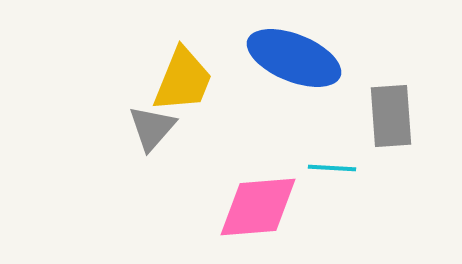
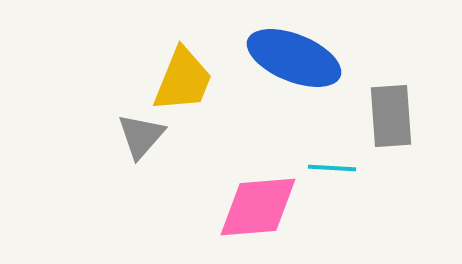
gray triangle: moved 11 px left, 8 px down
